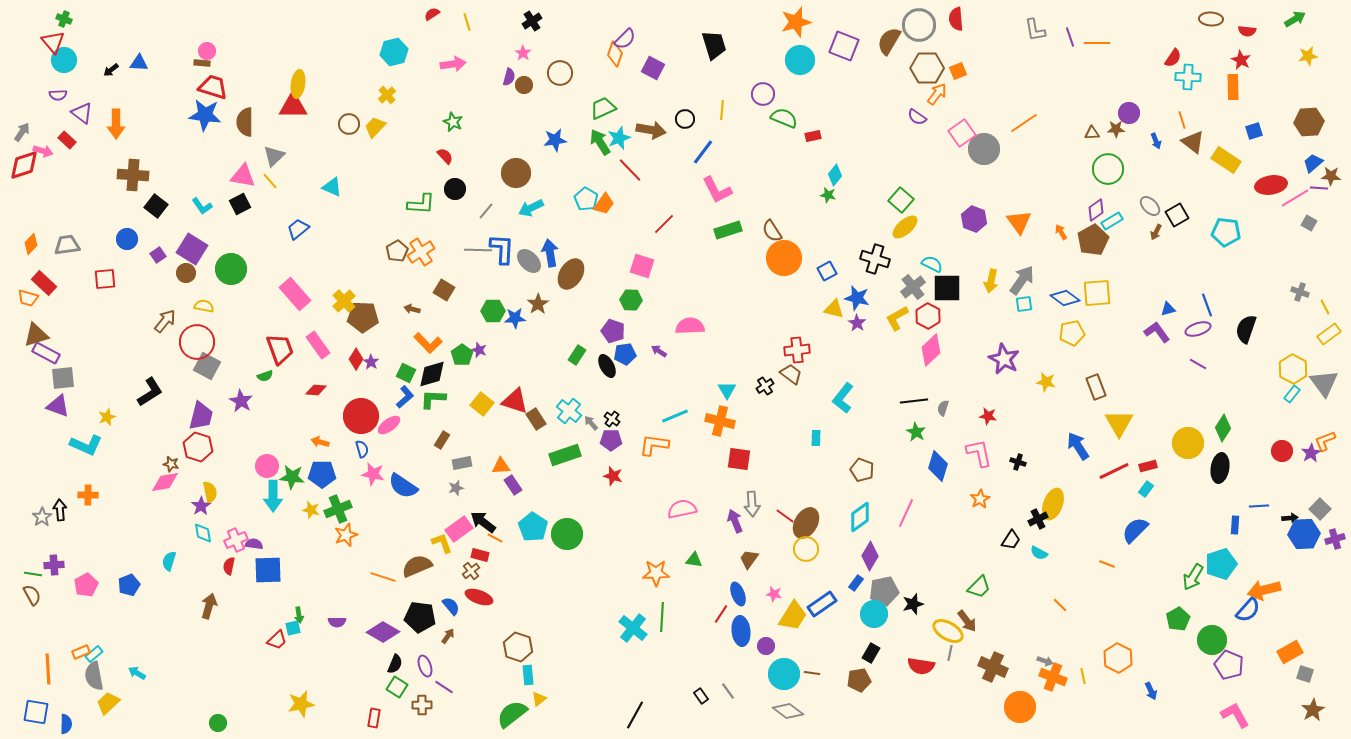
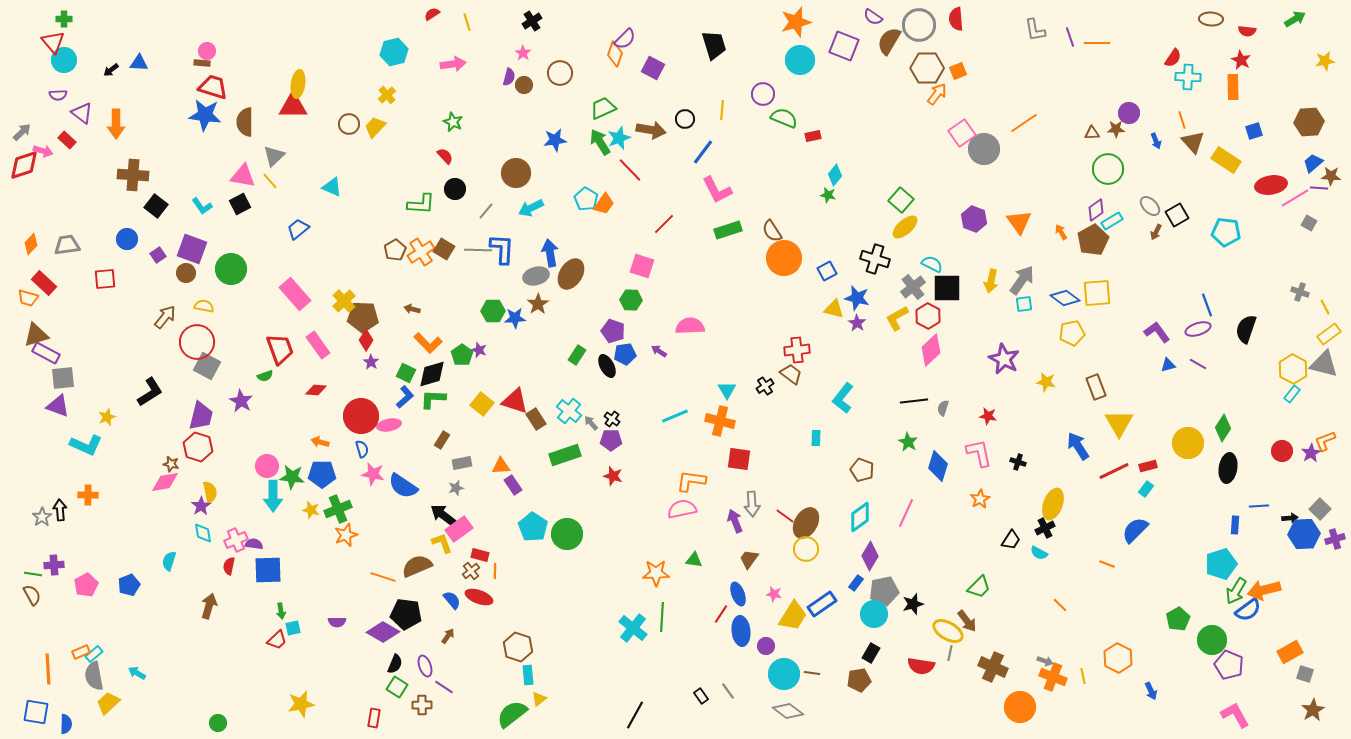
green cross at (64, 19): rotated 21 degrees counterclockwise
yellow star at (1308, 56): moved 17 px right, 5 px down
purple semicircle at (917, 117): moved 44 px left, 100 px up
gray arrow at (22, 132): rotated 12 degrees clockwise
brown triangle at (1193, 142): rotated 10 degrees clockwise
purple square at (192, 249): rotated 12 degrees counterclockwise
brown pentagon at (397, 251): moved 2 px left, 1 px up
gray ellipse at (529, 261): moved 7 px right, 15 px down; rotated 60 degrees counterclockwise
brown square at (444, 290): moved 41 px up
blue triangle at (1168, 309): moved 56 px down
brown arrow at (165, 321): moved 4 px up
red diamond at (356, 359): moved 10 px right, 19 px up
gray triangle at (1324, 383): moved 19 px up; rotated 40 degrees counterclockwise
pink ellipse at (389, 425): rotated 25 degrees clockwise
green star at (916, 432): moved 8 px left, 10 px down
orange L-shape at (654, 445): moved 37 px right, 36 px down
black ellipse at (1220, 468): moved 8 px right
black cross at (1038, 519): moved 7 px right, 9 px down
black arrow at (483, 522): moved 40 px left, 7 px up
orange line at (495, 538): moved 33 px down; rotated 63 degrees clockwise
green arrow at (1193, 577): moved 43 px right, 14 px down
blue semicircle at (451, 606): moved 1 px right, 6 px up
blue semicircle at (1248, 610): rotated 12 degrees clockwise
green arrow at (299, 615): moved 18 px left, 4 px up
black pentagon at (420, 617): moved 14 px left, 3 px up
